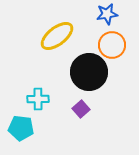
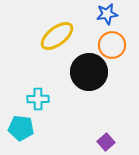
purple square: moved 25 px right, 33 px down
